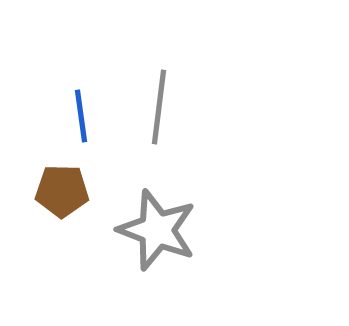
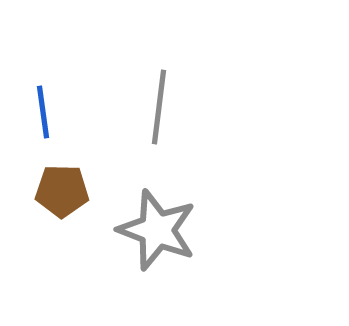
blue line: moved 38 px left, 4 px up
